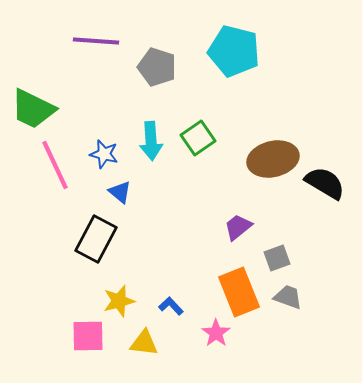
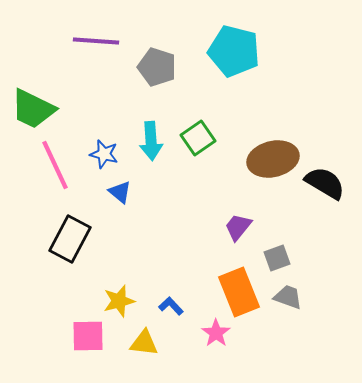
purple trapezoid: rotated 12 degrees counterclockwise
black rectangle: moved 26 px left
